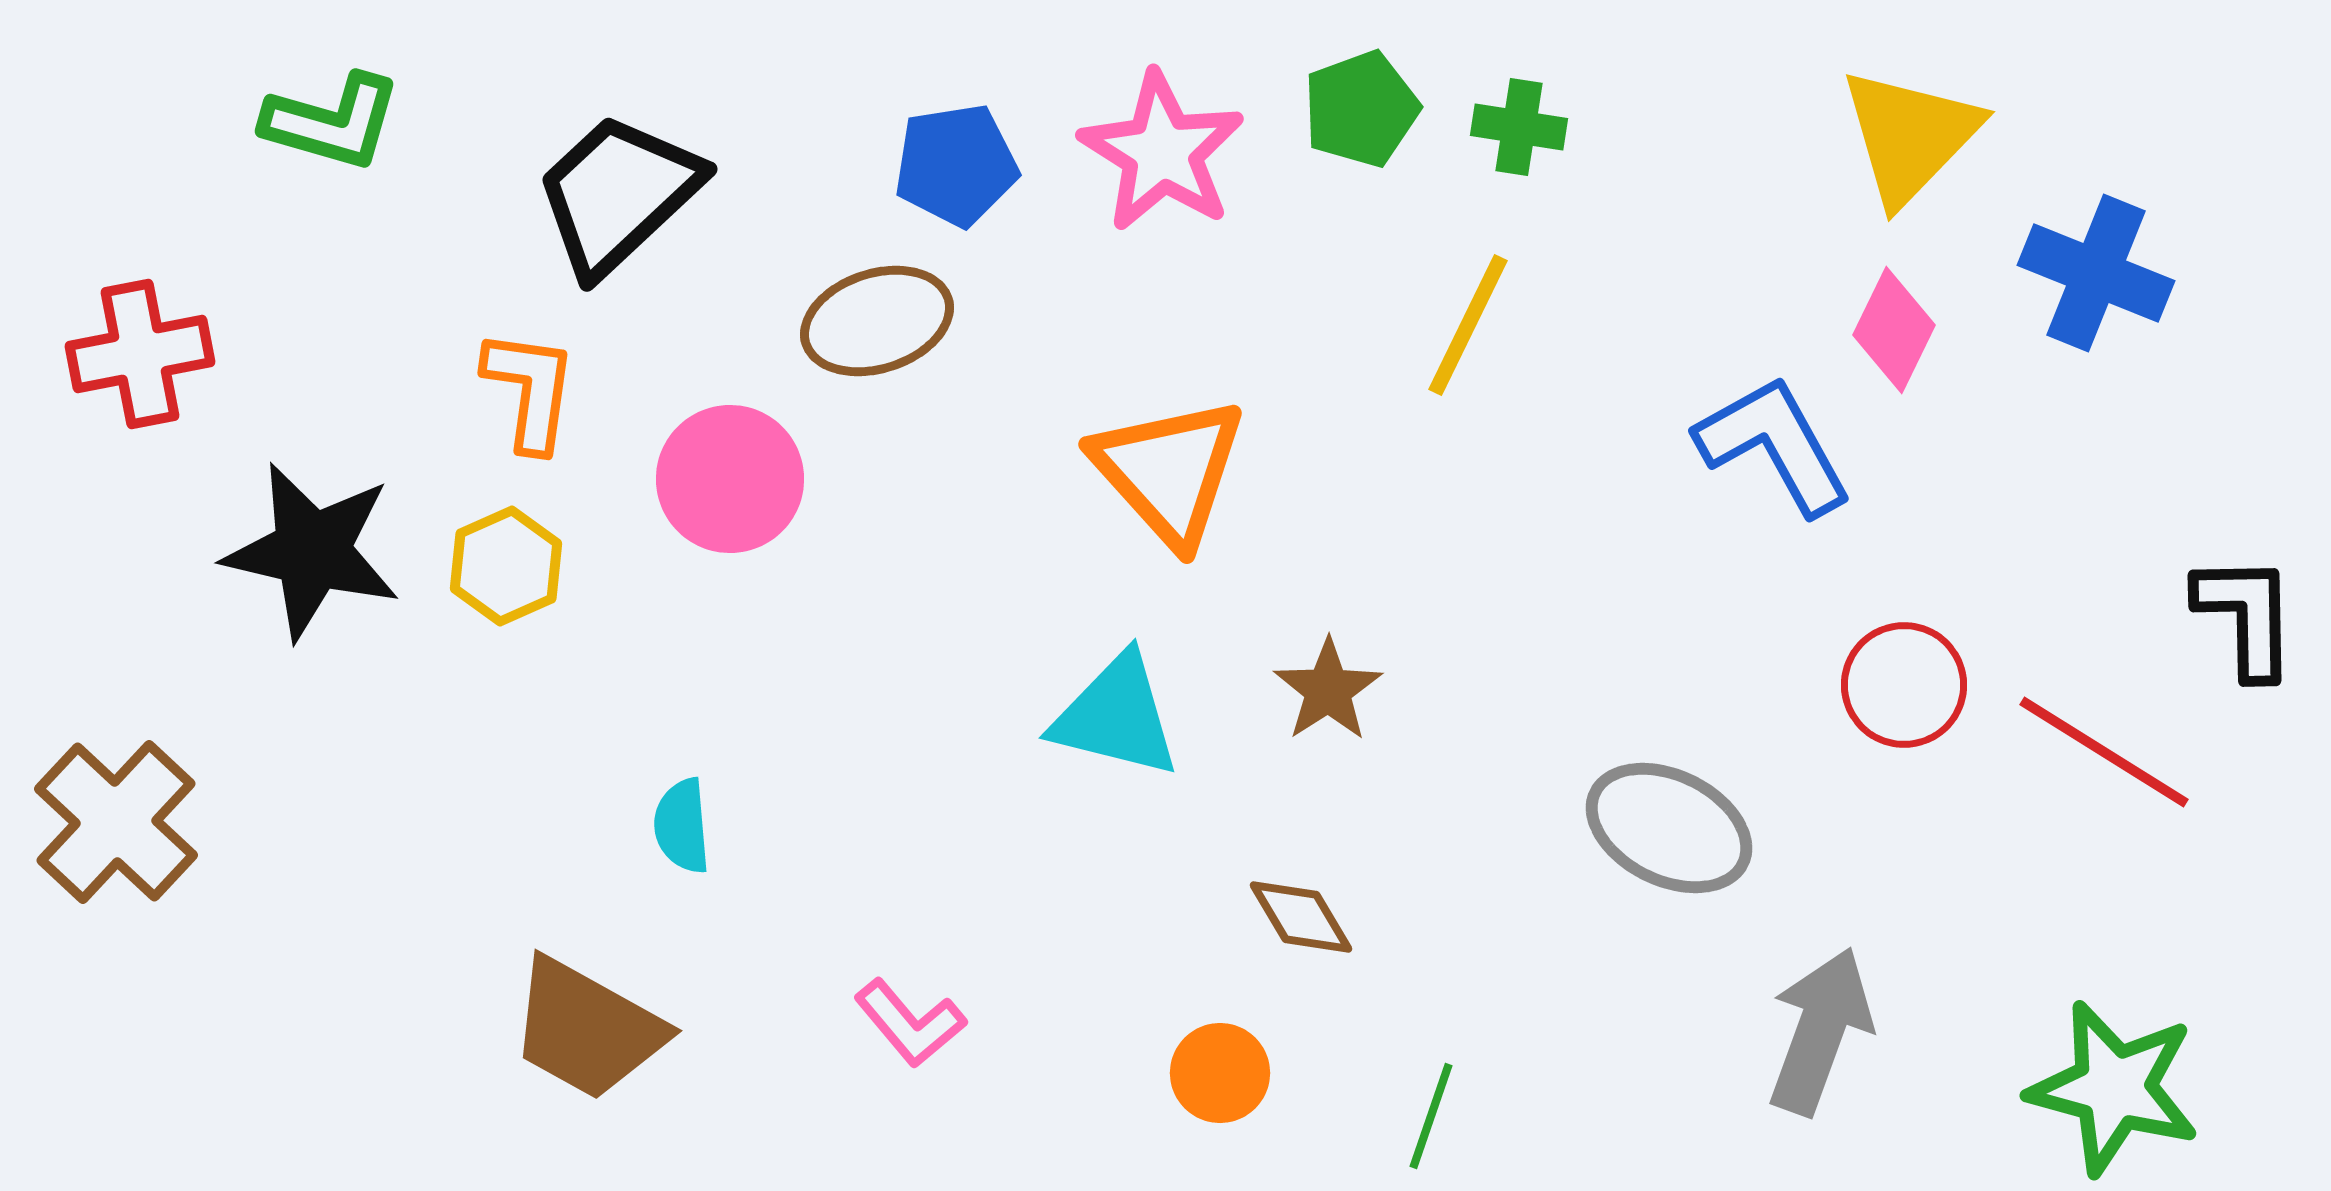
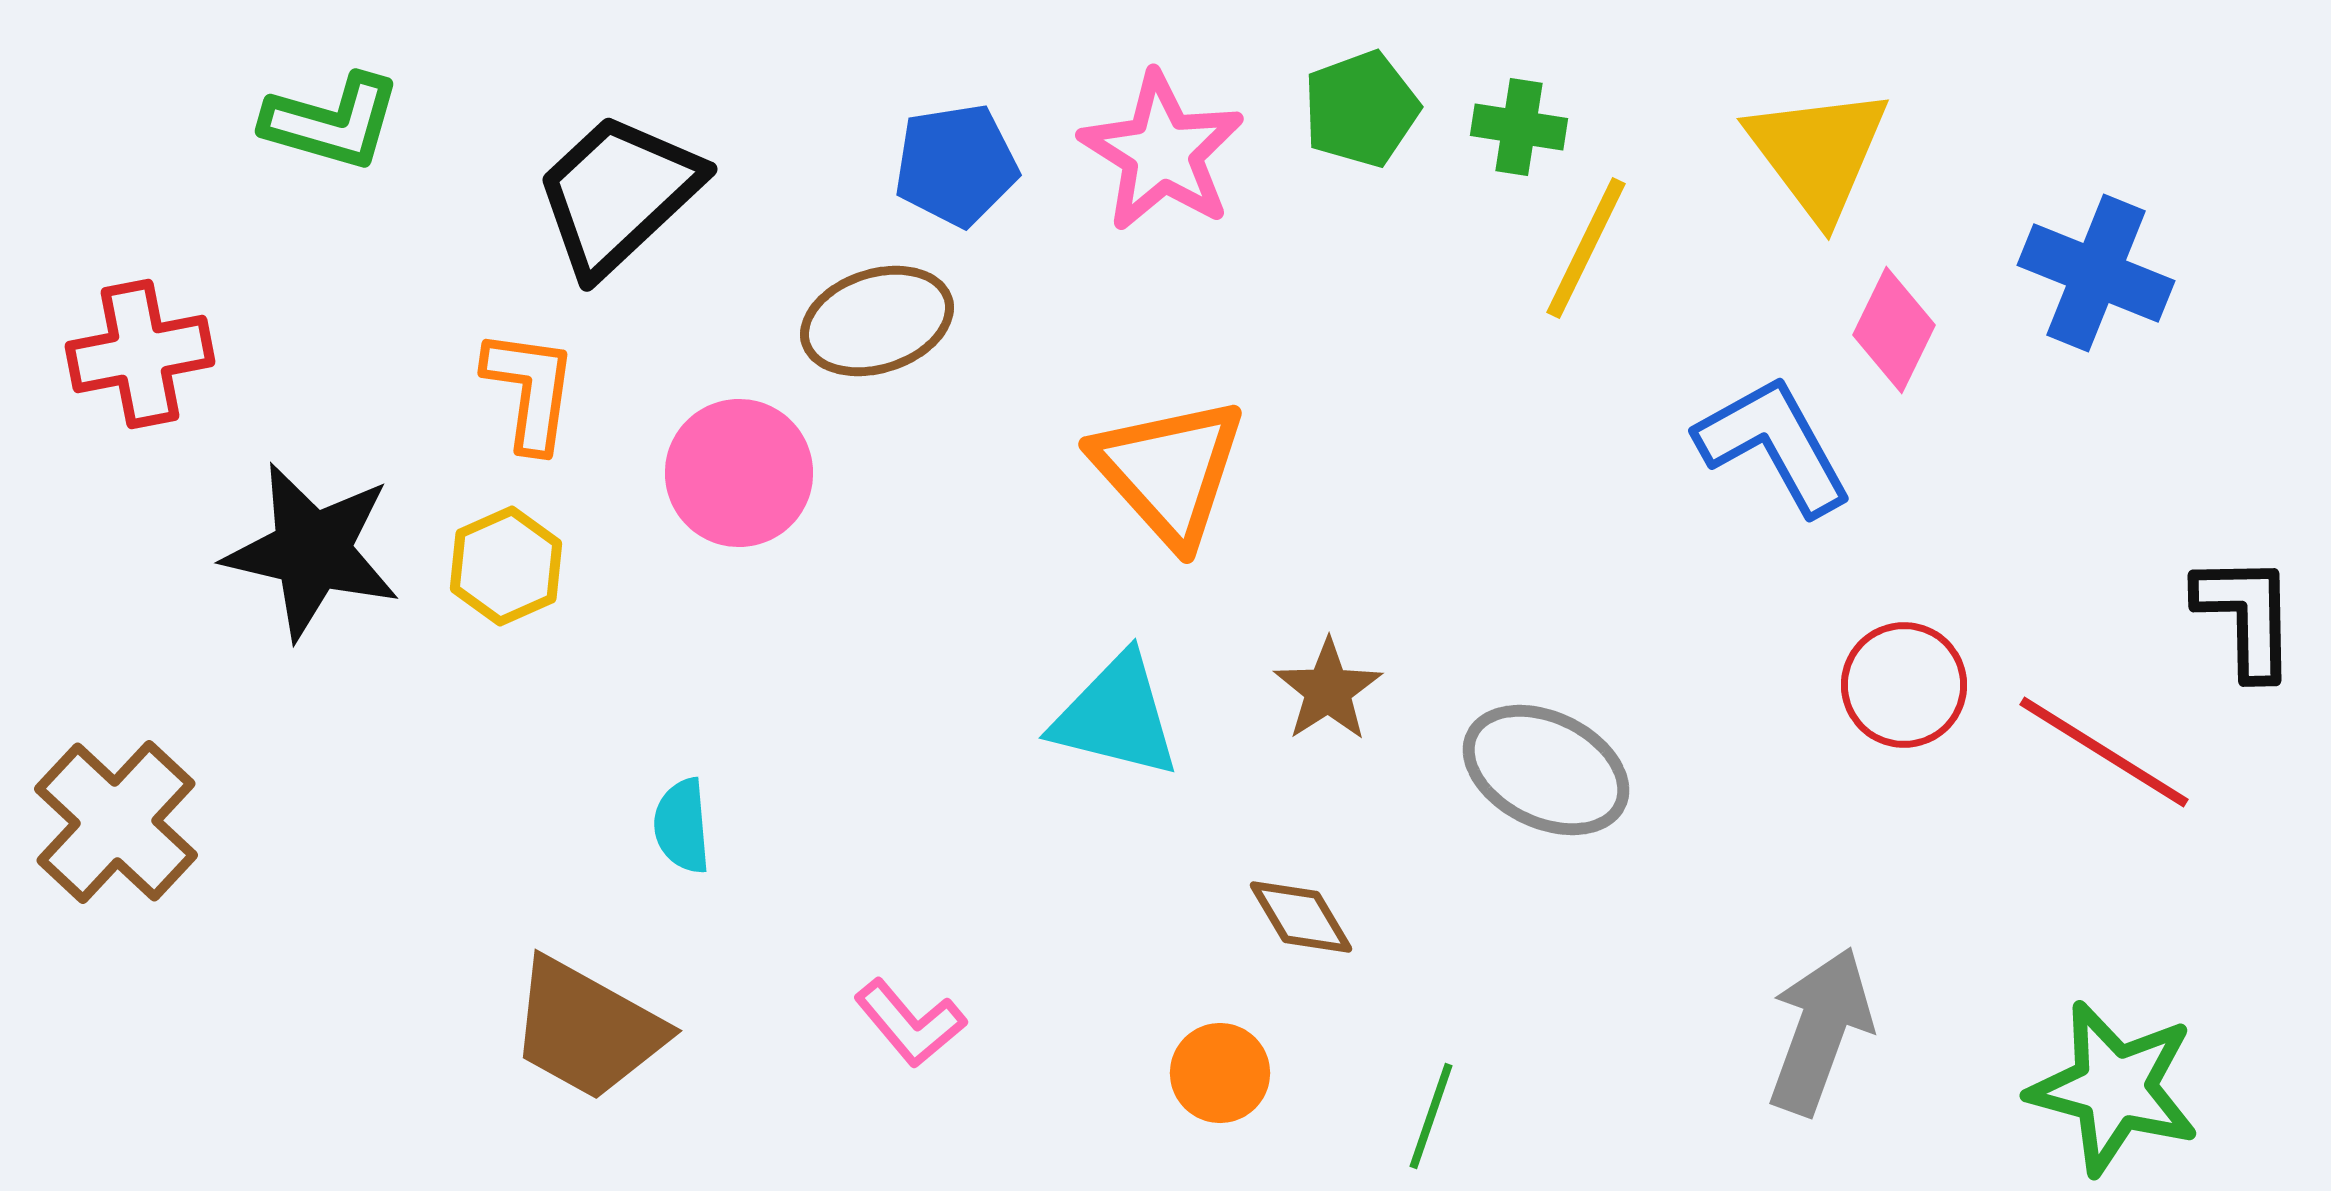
yellow triangle: moved 92 px left, 17 px down; rotated 21 degrees counterclockwise
yellow line: moved 118 px right, 77 px up
pink circle: moved 9 px right, 6 px up
gray ellipse: moved 123 px left, 58 px up
